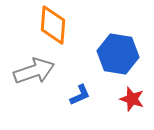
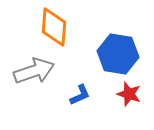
orange diamond: moved 1 px right, 2 px down
red star: moved 3 px left, 5 px up
